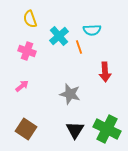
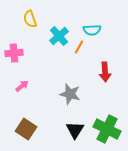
orange line: rotated 48 degrees clockwise
pink cross: moved 13 px left, 2 px down; rotated 24 degrees counterclockwise
